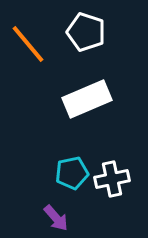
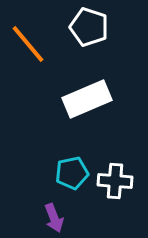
white pentagon: moved 3 px right, 5 px up
white cross: moved 3 px right, 2 px down; rotated 16 degrees clockwise
purple arrow: moved 2 px left; rotated 20 degrees clockwise
